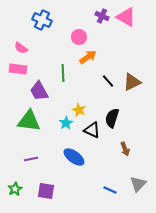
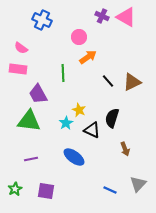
purple trapezoid: moved 1 px left, 3 px down
